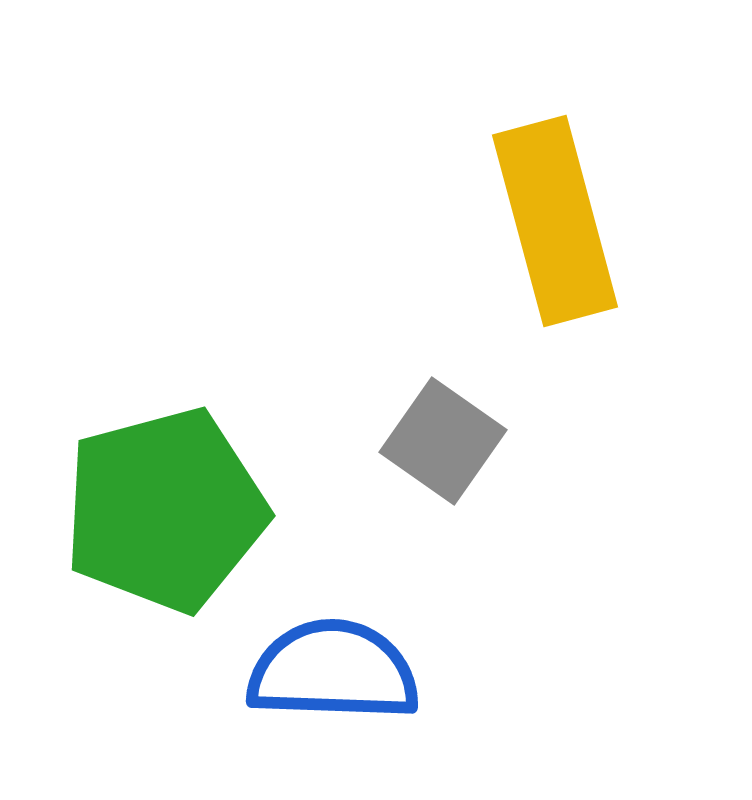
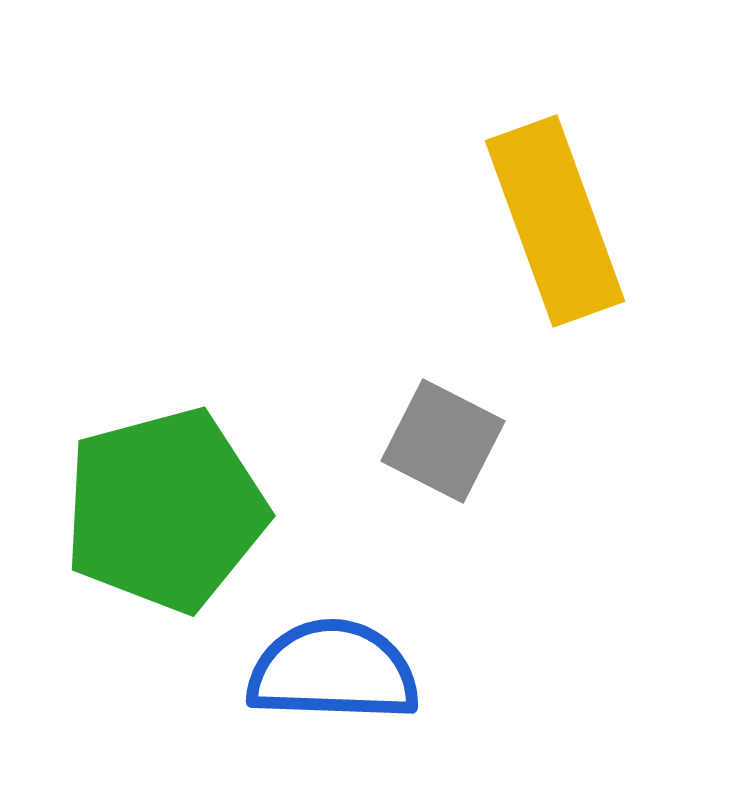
yellow rectangle: rotated 5 degrees counterclockwise
gray square: rotated 8 degrees counterclockwise
